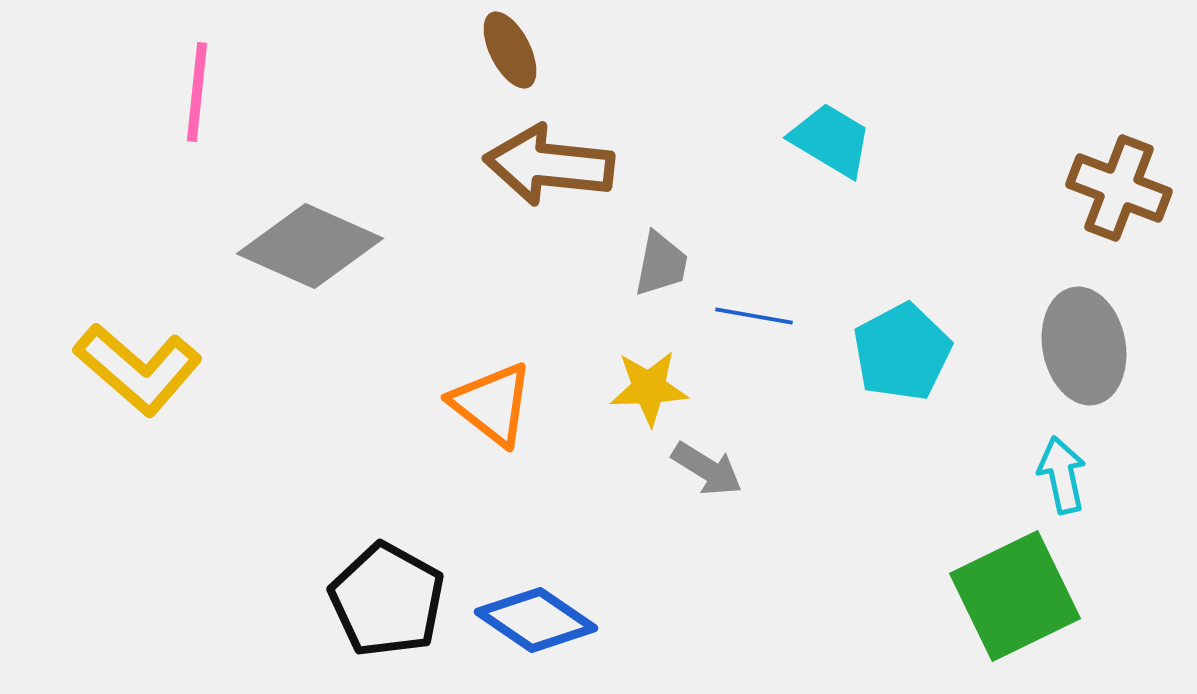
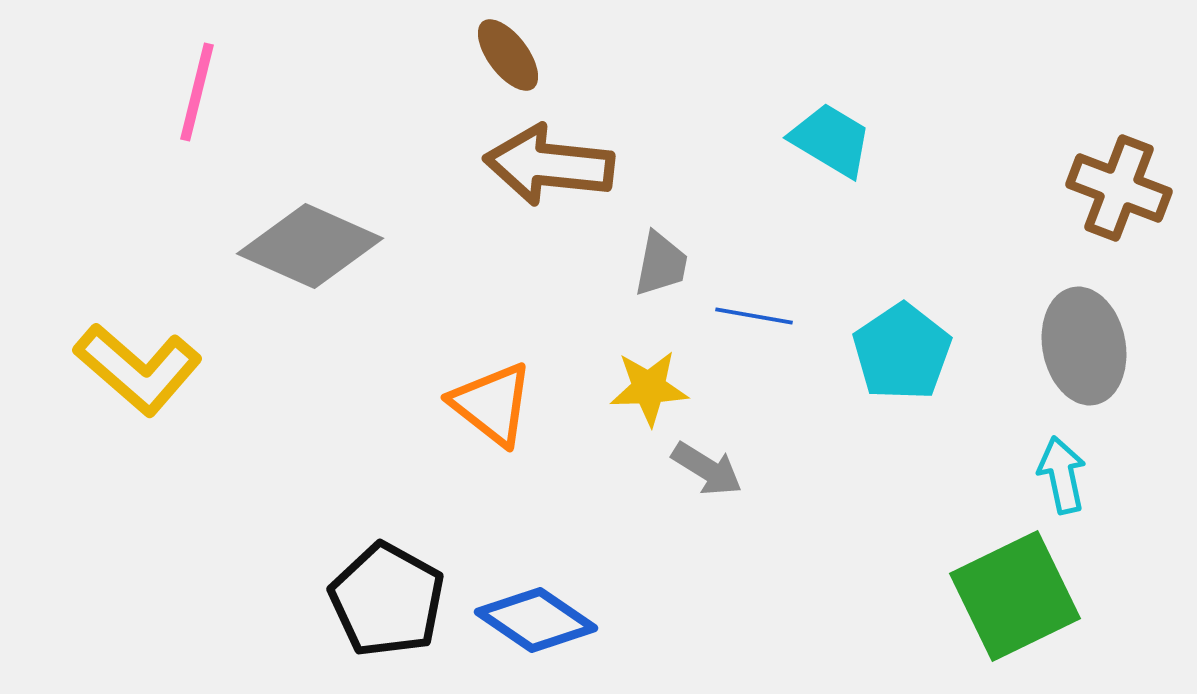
brown ellipse: moved 2 px left, 5 px down; rotated 10 degrees counterclockwise
pink line: rotated 8 degrees clockwise
cyan pentagon: rotated 6 degrees counterclockwise
